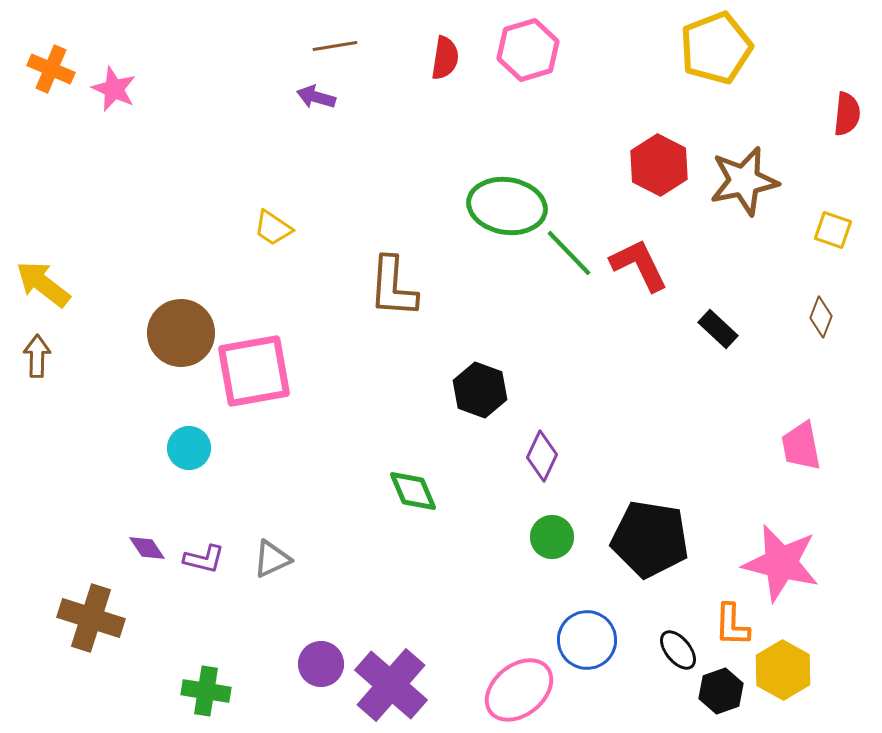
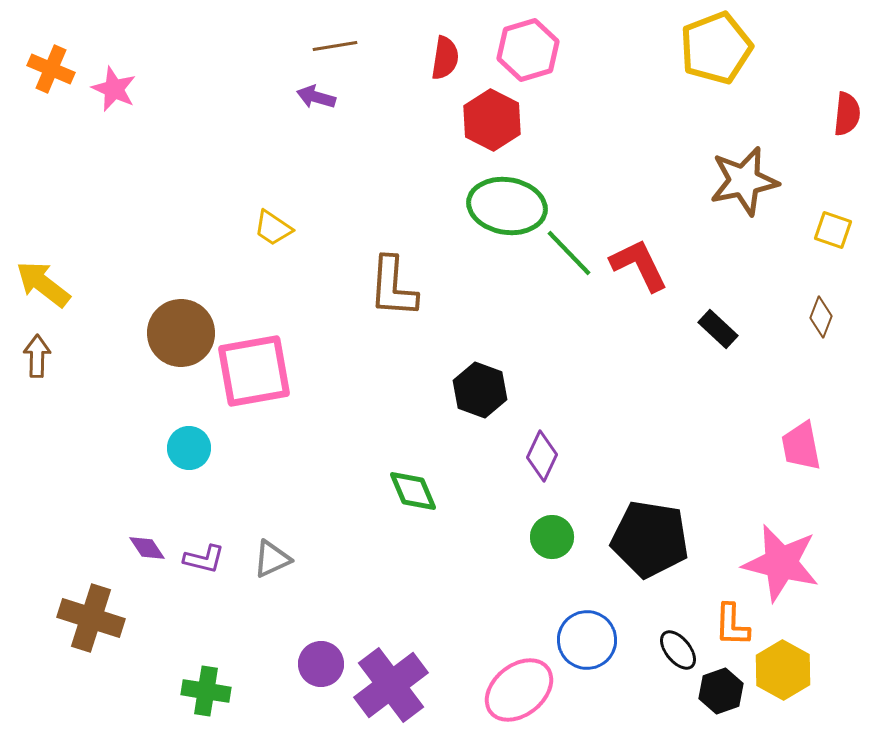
red hexagon at (659, 165): moved 167 px left, 45 px up
purple cross at (391, 685): rotated 12 degrees clockwise
